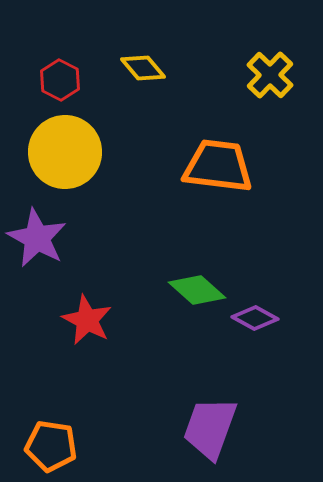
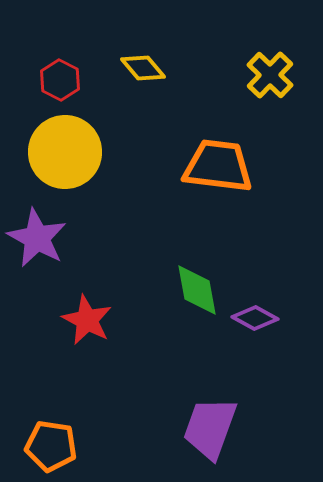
green diamond: rotated 38 degrees clockwise
